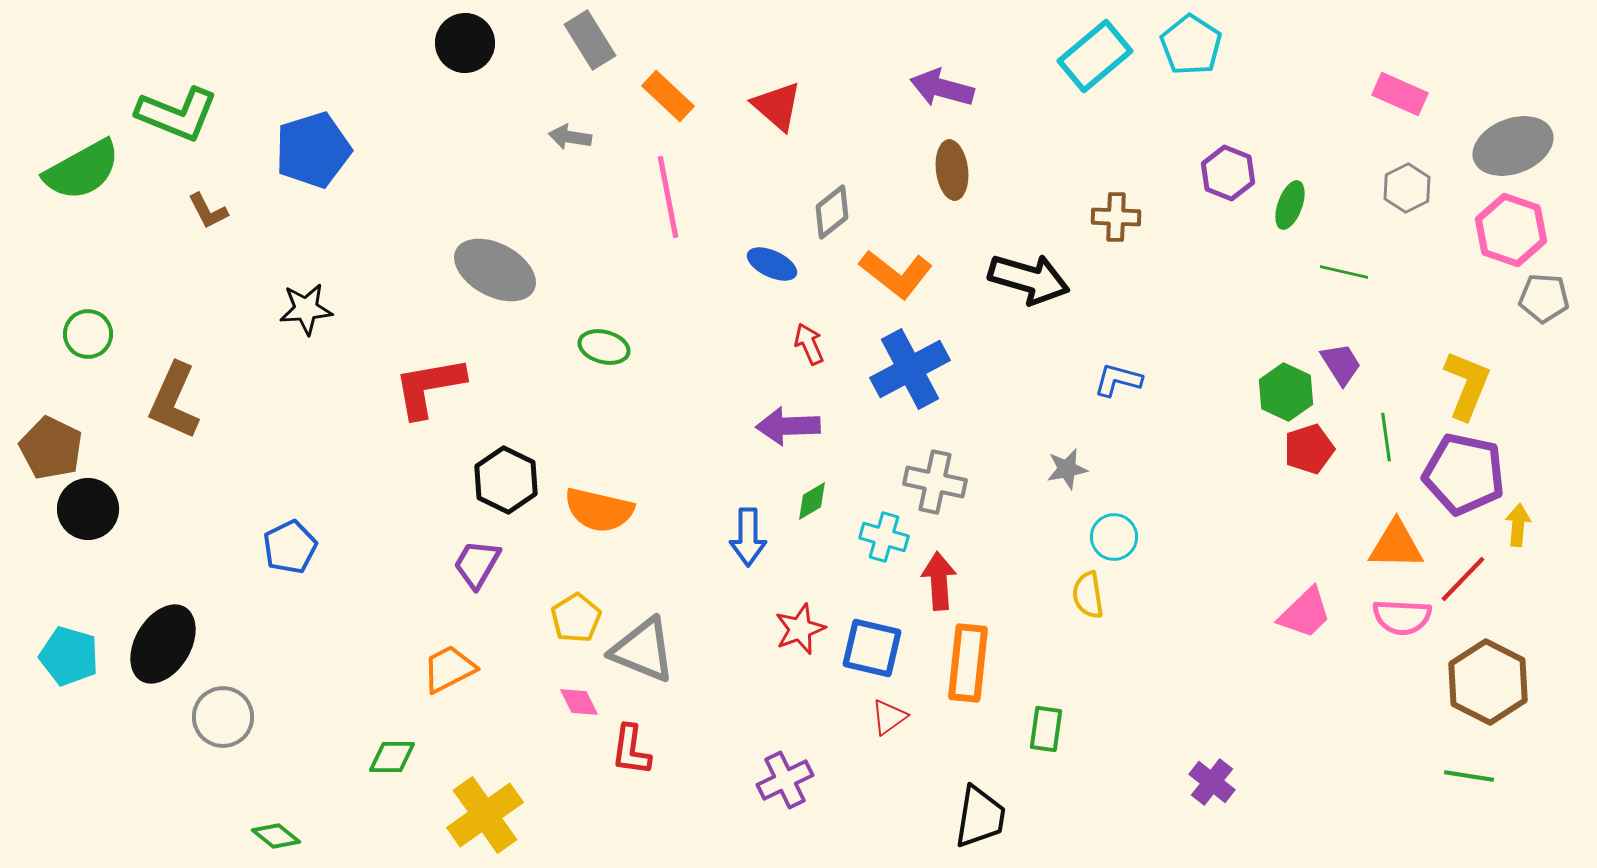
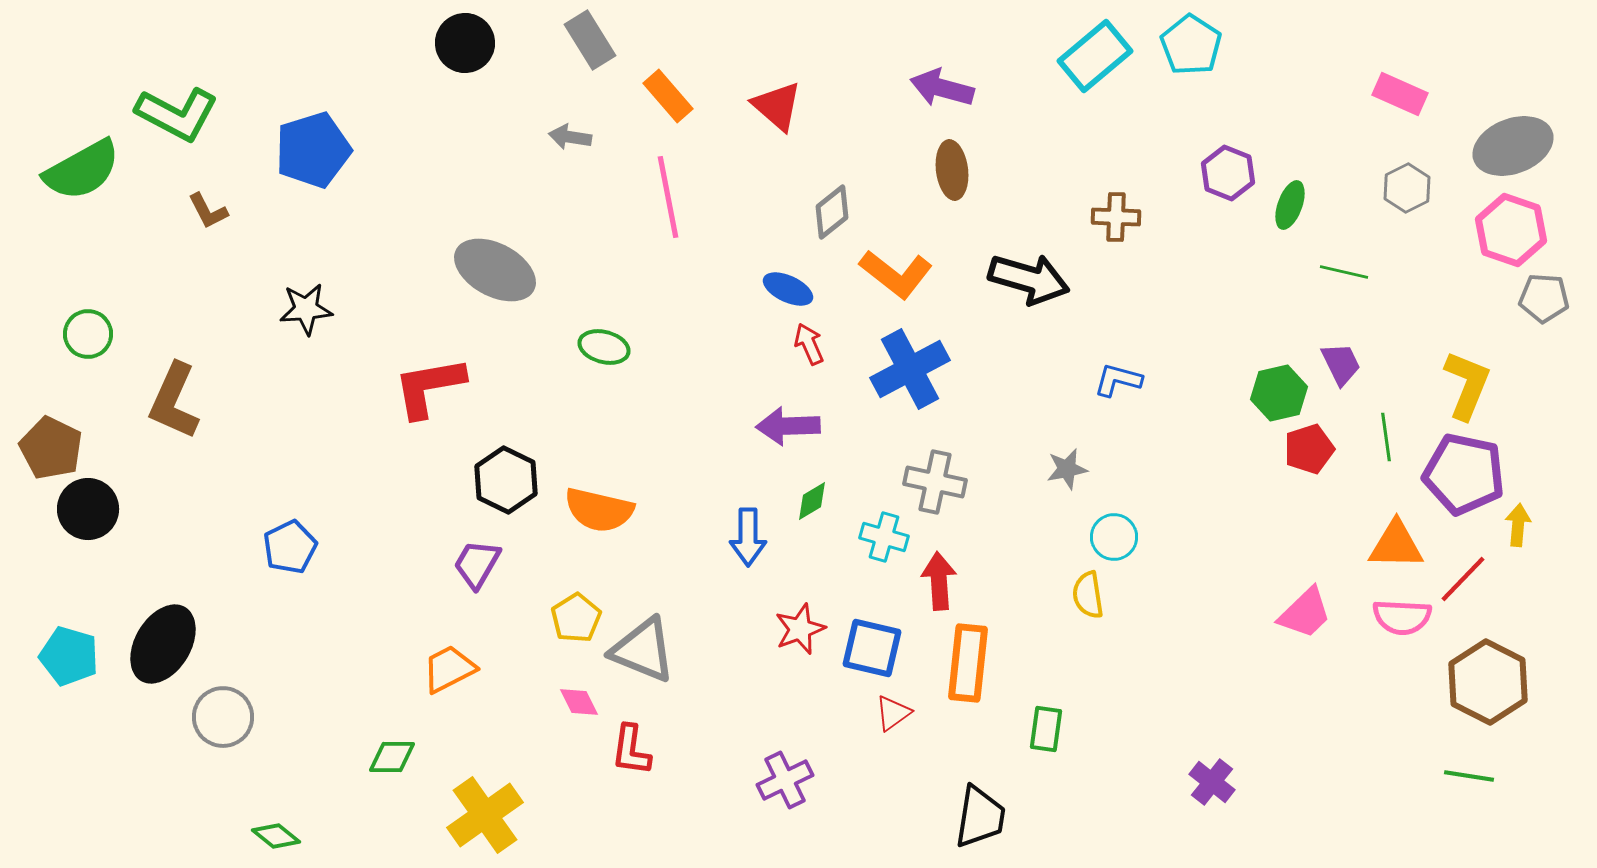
orange rectangle at (668, 96): rotated 6 degrees clockwise
green L-shape at (177, 114): rotated 6 degrees clockwise
blue ellipse at (772, 264): moved 16 px right, 25 px down
purple trapezoid at (1341, 364): rotated 6 degrees clockwise
green hexagon at (1286, 392): moved 7 px left, 1 px down; rotated 22 degrees clockwise
red triangle at (889, 717): moved 4 px right, 4 px up
